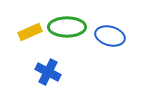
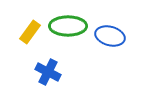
green ellipse: moved 1 px right, 1 px up
yellow rectangle: rotated 30 degrees counterclockwise
